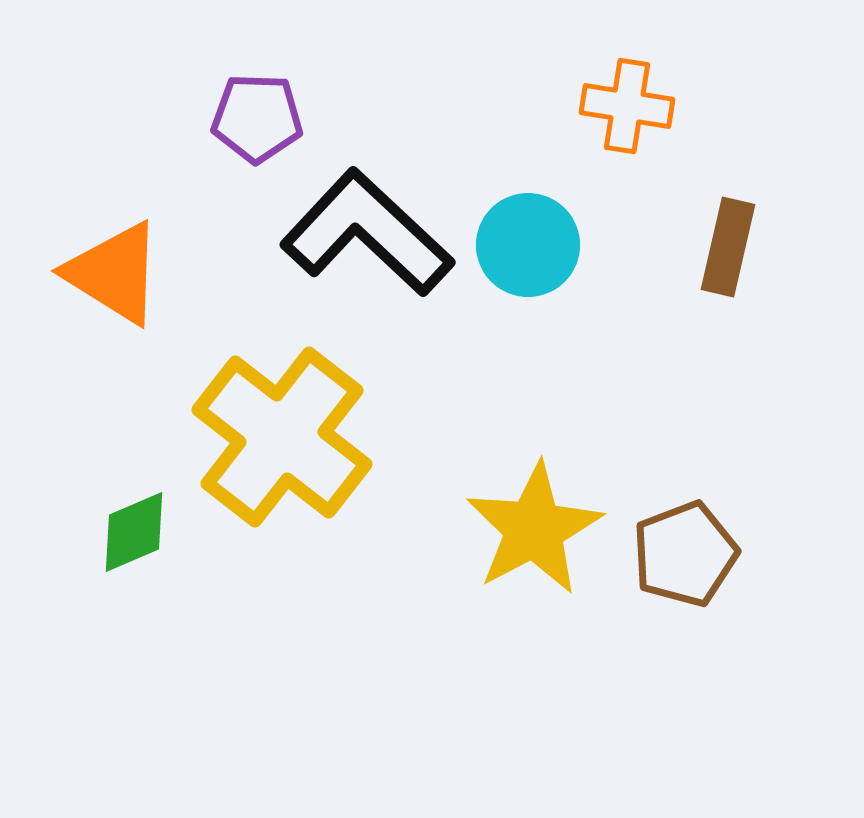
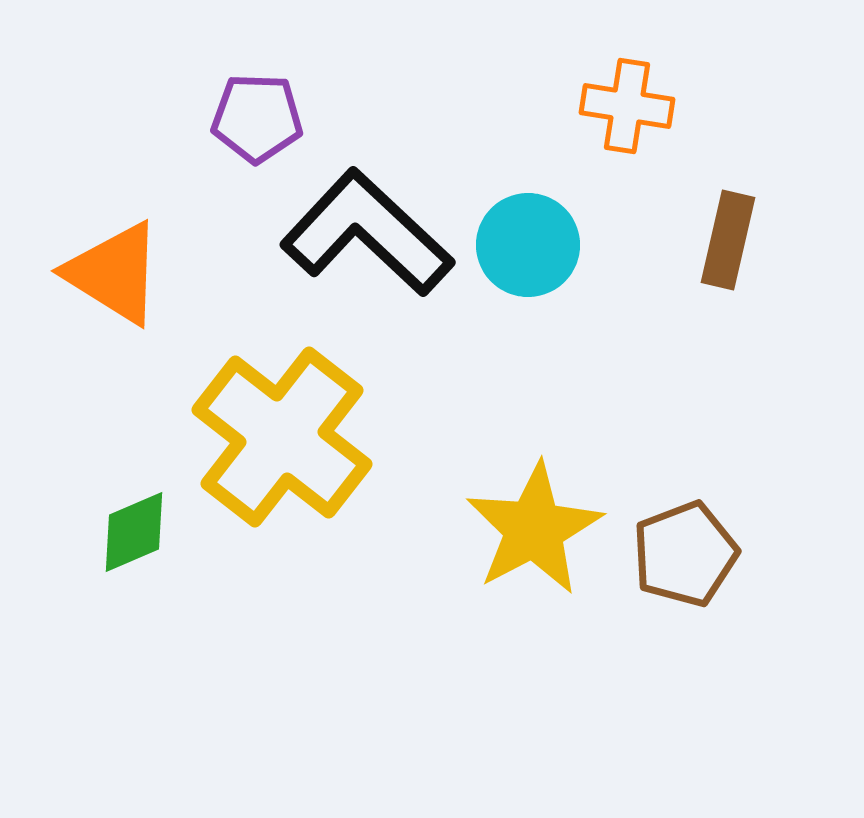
brown rectangle: moved 7 px up
